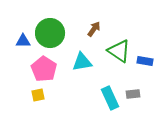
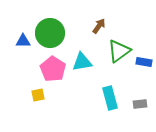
brown arrow: moved 5 px right, 3 px up
green triangle: rotated 50 degrees clockwise
blue rectangle: moved 1 px left, 1 px down
pink pentagon: moved 9 px right
gray rectangle: moved 7 px right, 10 px down
cyan rectangle: rotated 10 degrees clockwise
